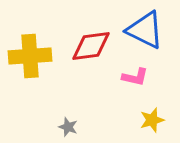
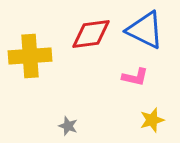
red diamond: moved 12 px up
gray star: moved 1 px up
